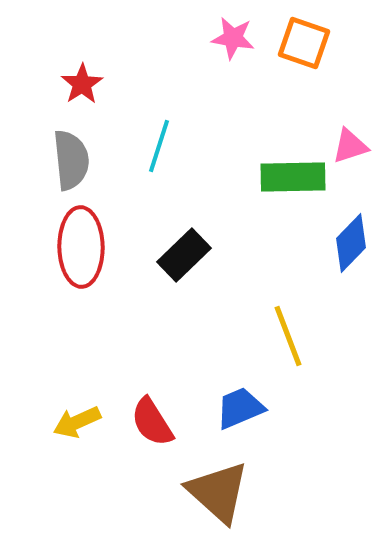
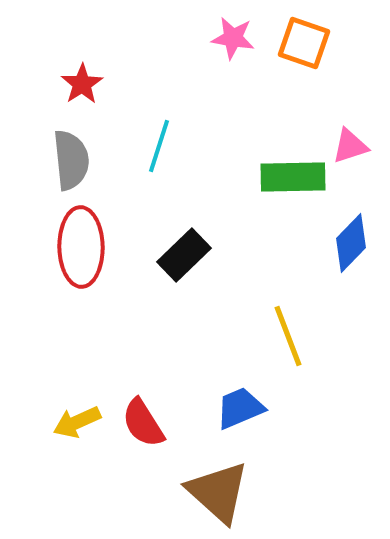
red semicircle: moved 9 px left, 1 px down
